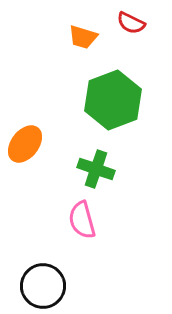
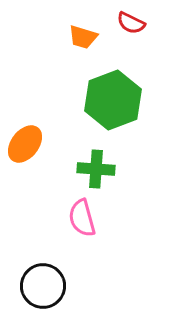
green cross: rotated 15 degrees counterclockwise
pink semicircle: moved 2 px up
